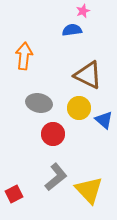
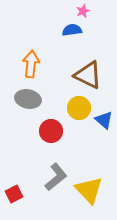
orange arrow: moved 7 px right, 8 px down
gray ellipse: moved 11 px left, 4 px up
red circle: moved 2 px left, 3 px up
